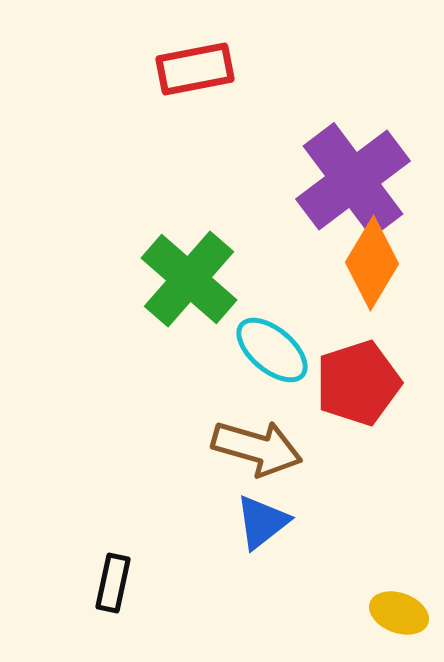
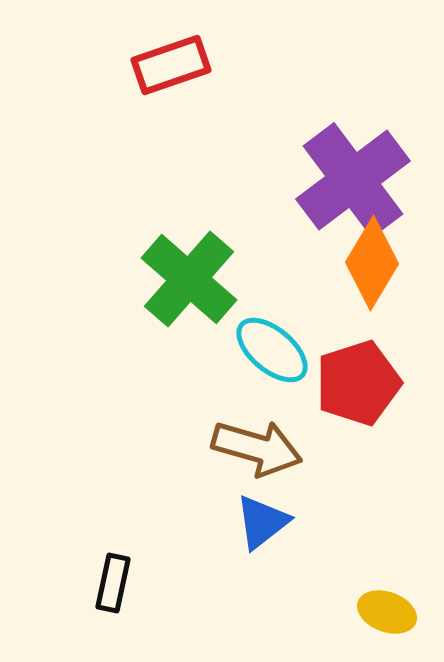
red rectangle: moved 24 px left, 4 px up; rotated 8 degrees counterclockwise
yellow ellipse: moved 12 px left, 1 px up
